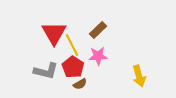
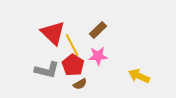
red triangle: moved 1 px left; rotated 16 degrees counterclockwise
red pentagon: moved 2 px up
gray L-shape: moved 1 px right, 1 px up
yellow arrow: rotated 130 degrees clockwise
